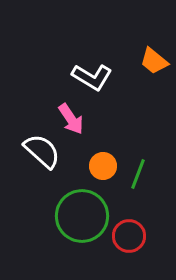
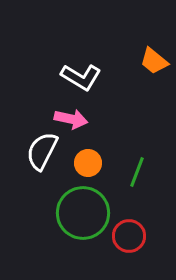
white L-shape: moved 11 px left
pink arrow: rotated 44 degrees counterclockwise
white semicircle: rotated 105 degrees counterclockwise
orange circle: moved 15 px left, 3 px up
green line: moved 1 px left, 2 px up
green circle: moved 1 px right, 3 px up
